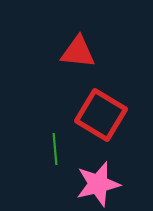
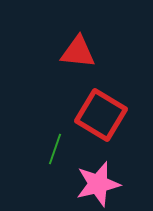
green line: rotated 24 degrees clockwise
